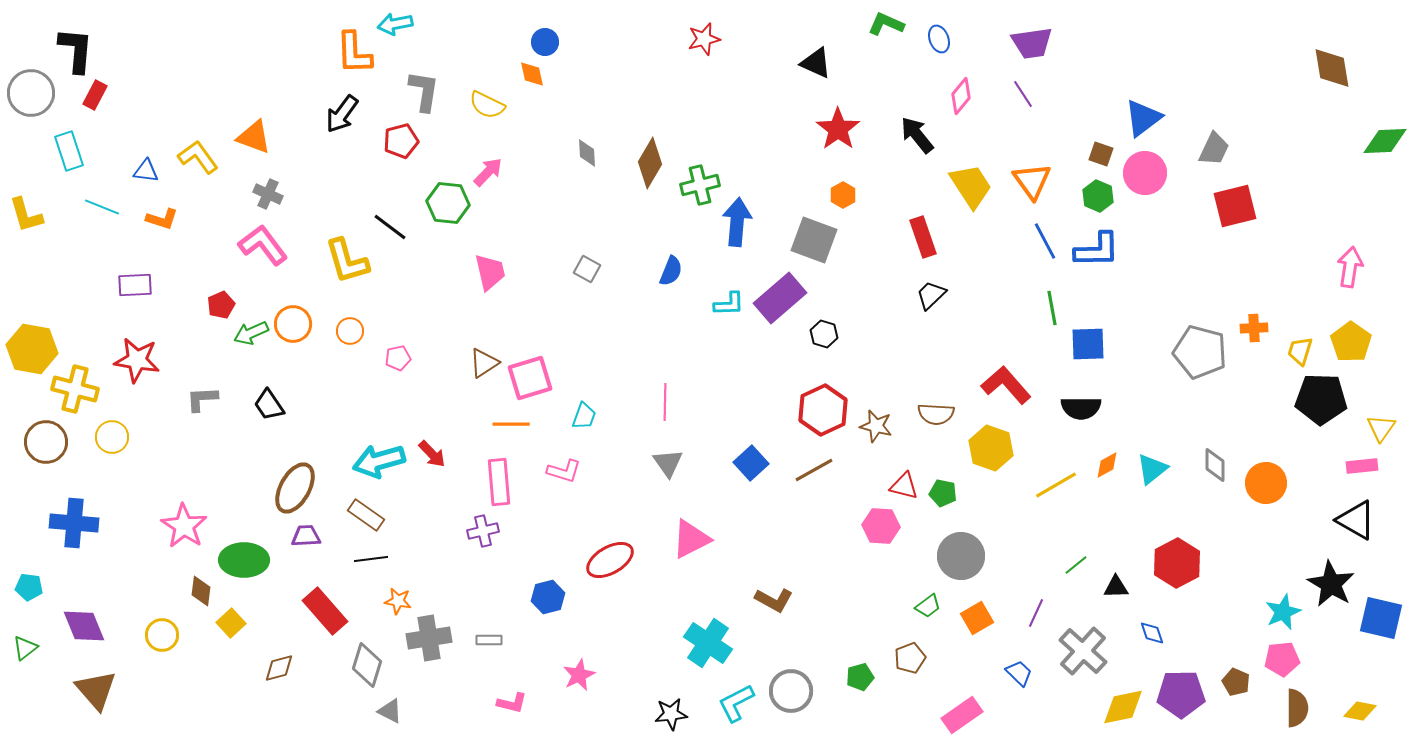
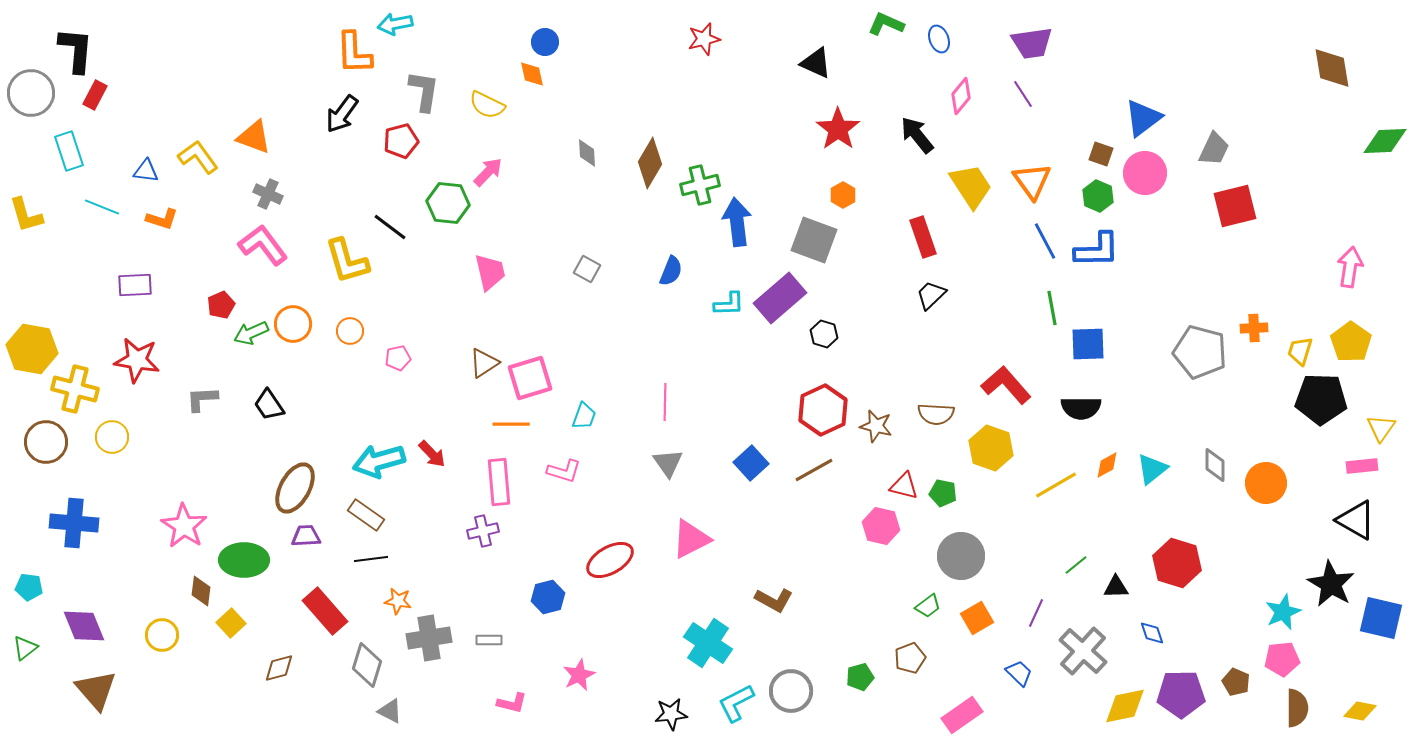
blue arrow at (737, 222): rotated 12 degrees counterclockwise
pink hexagon at (881, 526): rotated 9 degrees clockwise
red hexagon at (1177, 563): rotated 15 degrees counterclockwise
yellow diamond at (1123, 707): moved 2 px right, 1 px up
